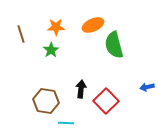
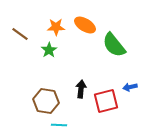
orange ellipse: moved 8 px left; rotated 55 degrees clockwise
brown line: moved 1 px left; rotated 36 degrees counterclockwise
green semicircle: rotated 24 degrees counterclockwise
green star: moved 2 px left
blue arrow: moved 17 px left
red square: rotated 30 degrees clockwise
cyan line: moved 7 px left, 2 px down
